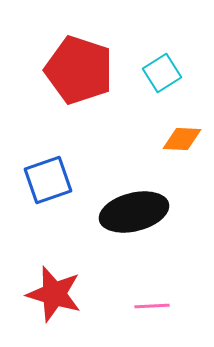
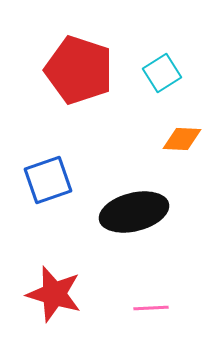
pink line: moved 1 px left, 2 px down
